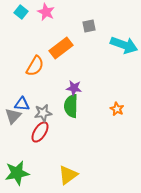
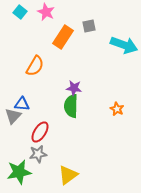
cyan square: moved 1 px left
orange rectangle: moved 2 px right, 11 px up; rotated 20 degrees counterclockwise
gray star: moved 5 px left, 41 px down
green star: moved 2 px right, 1 px up
